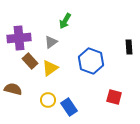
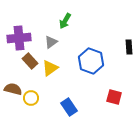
yellow circle: moved 17 px left, 2 px up
